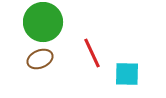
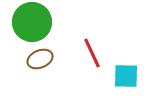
green circle: moved 11 px left
cyan square: moved 1 px left, 2 px down
